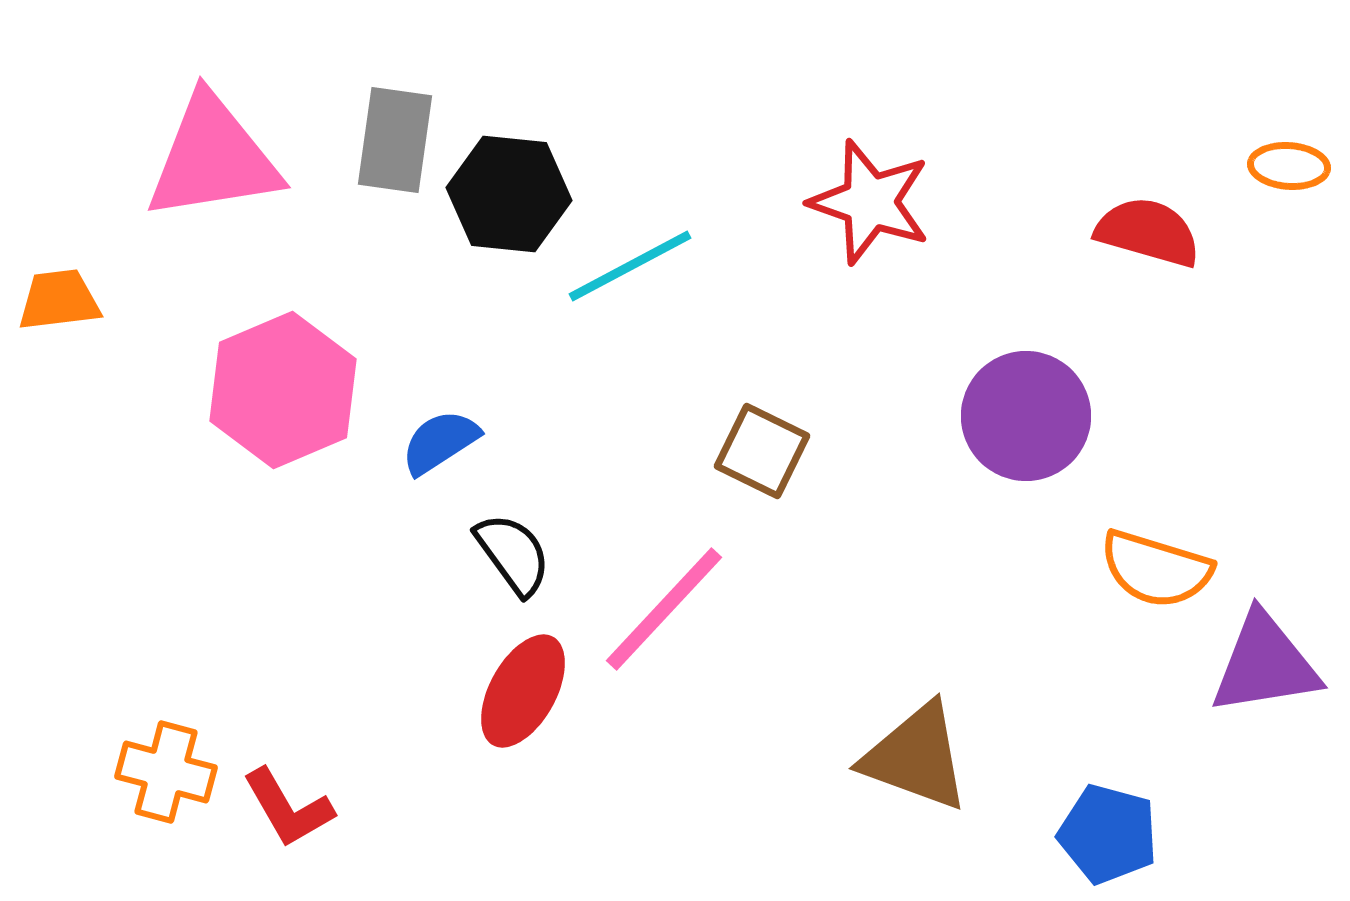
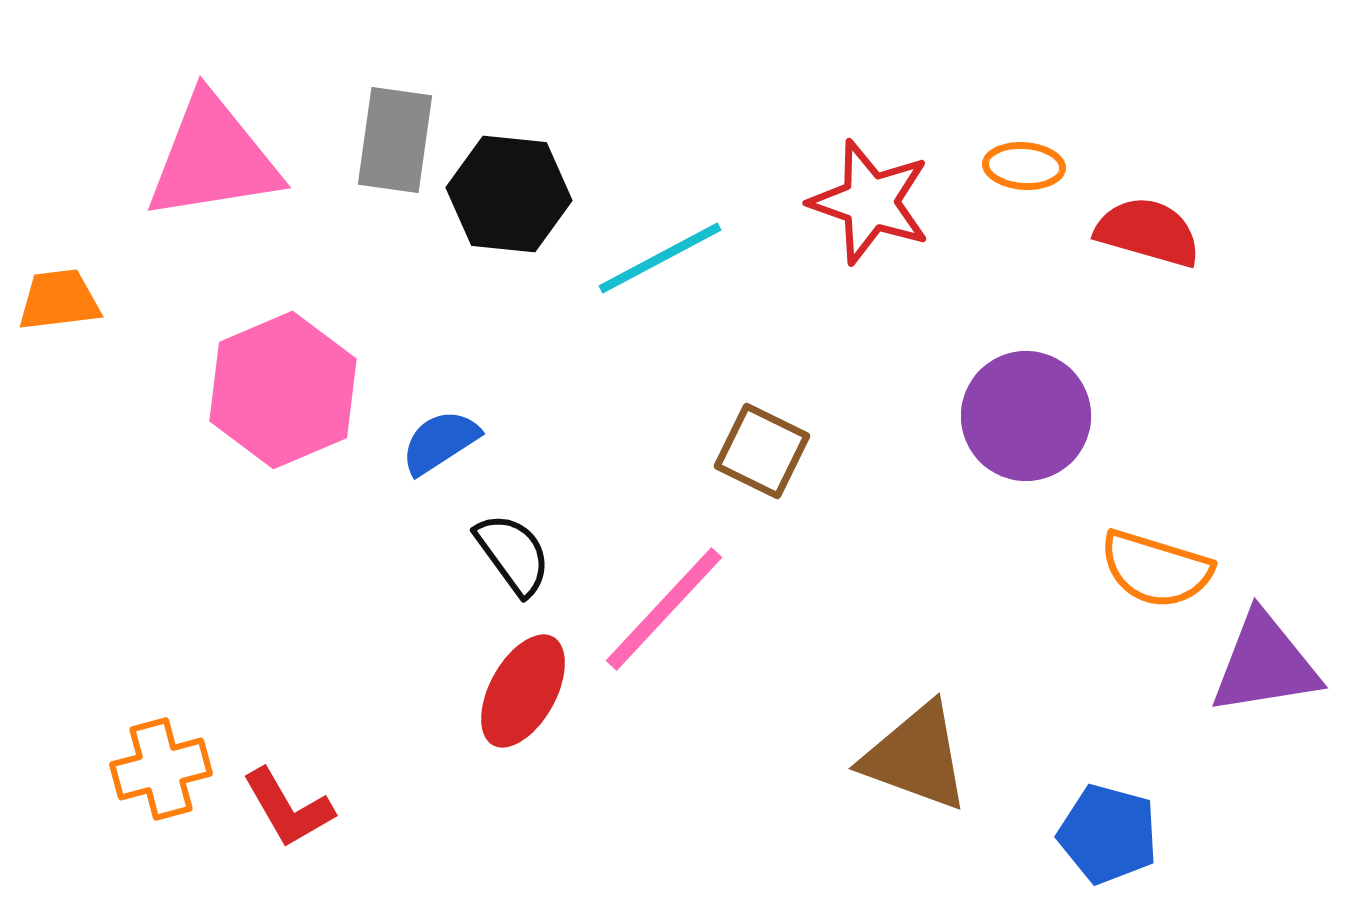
orange ellipse: moved 265 px left
cyan line: moved 30 px right, 8 px up
orange cross: moved 5 px left, 3 px up; rotated 30 degrees counterclockwise
